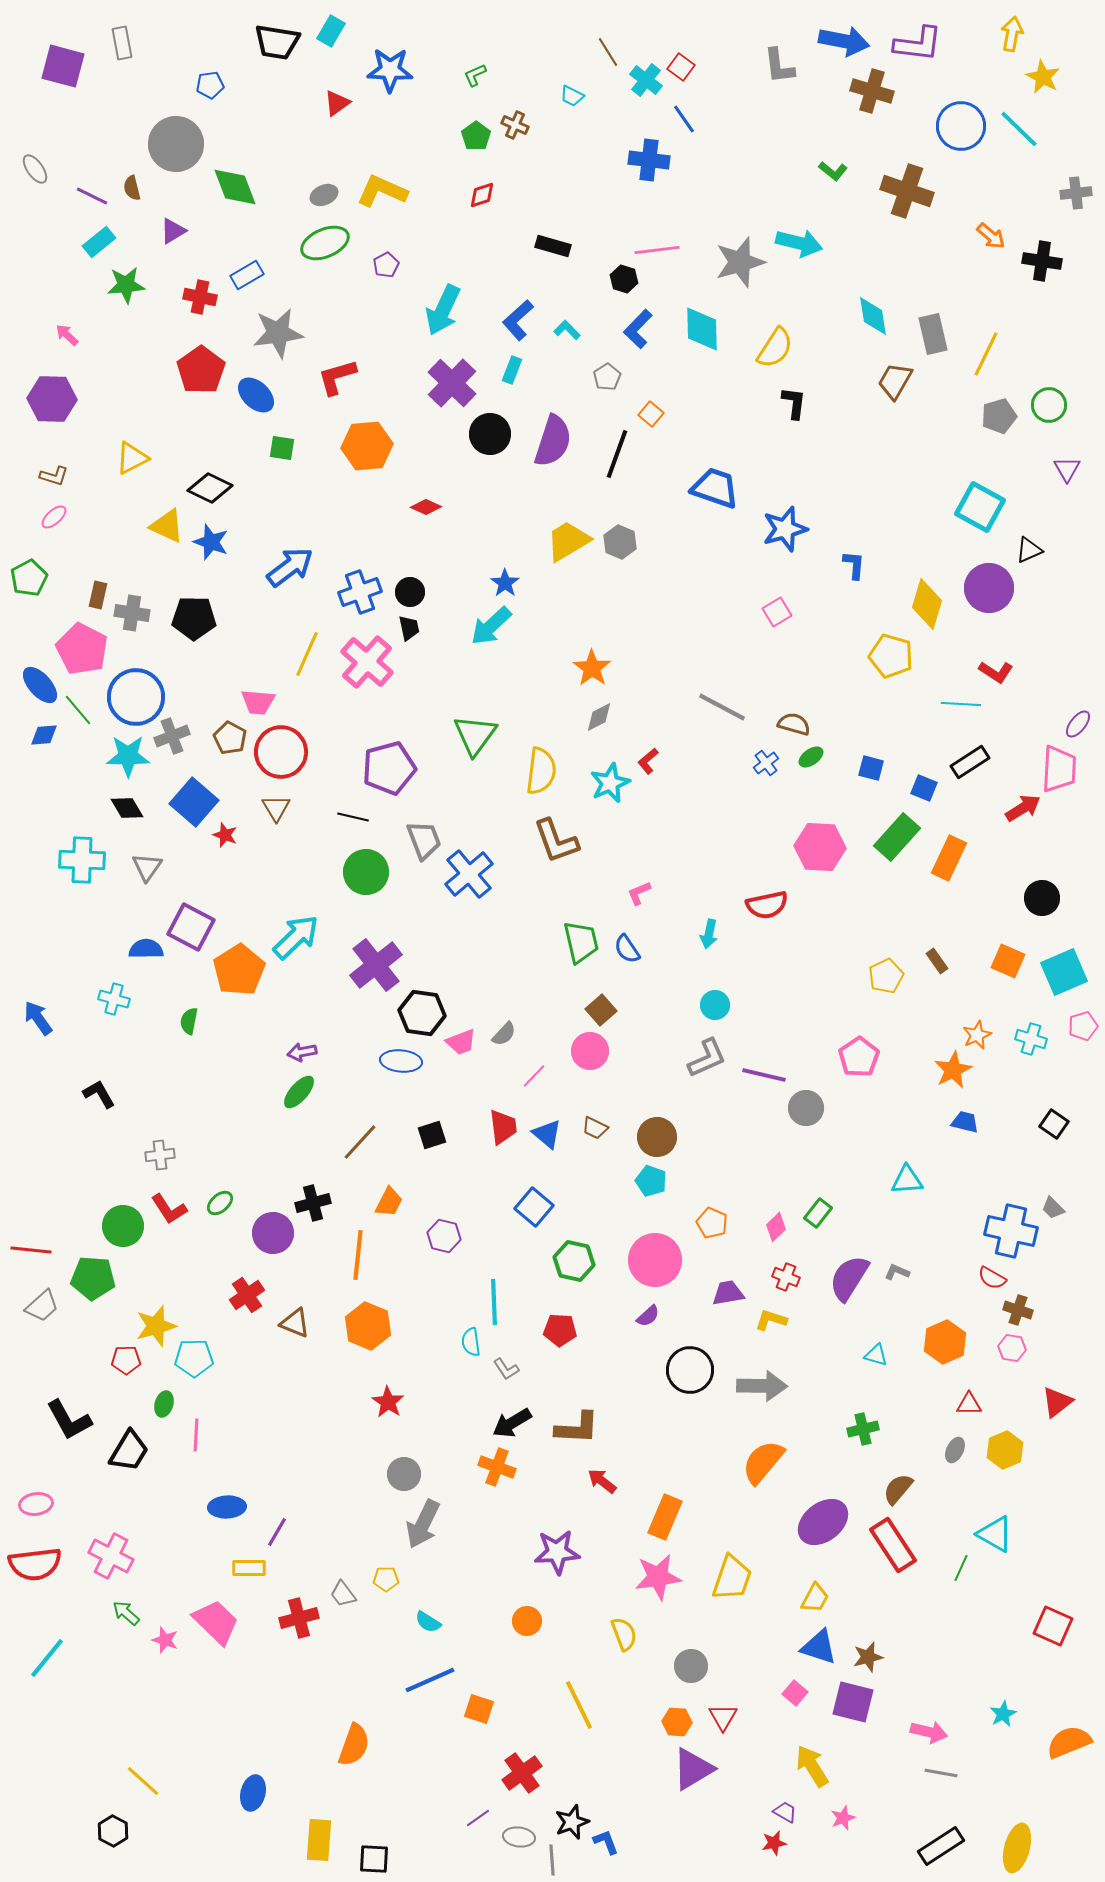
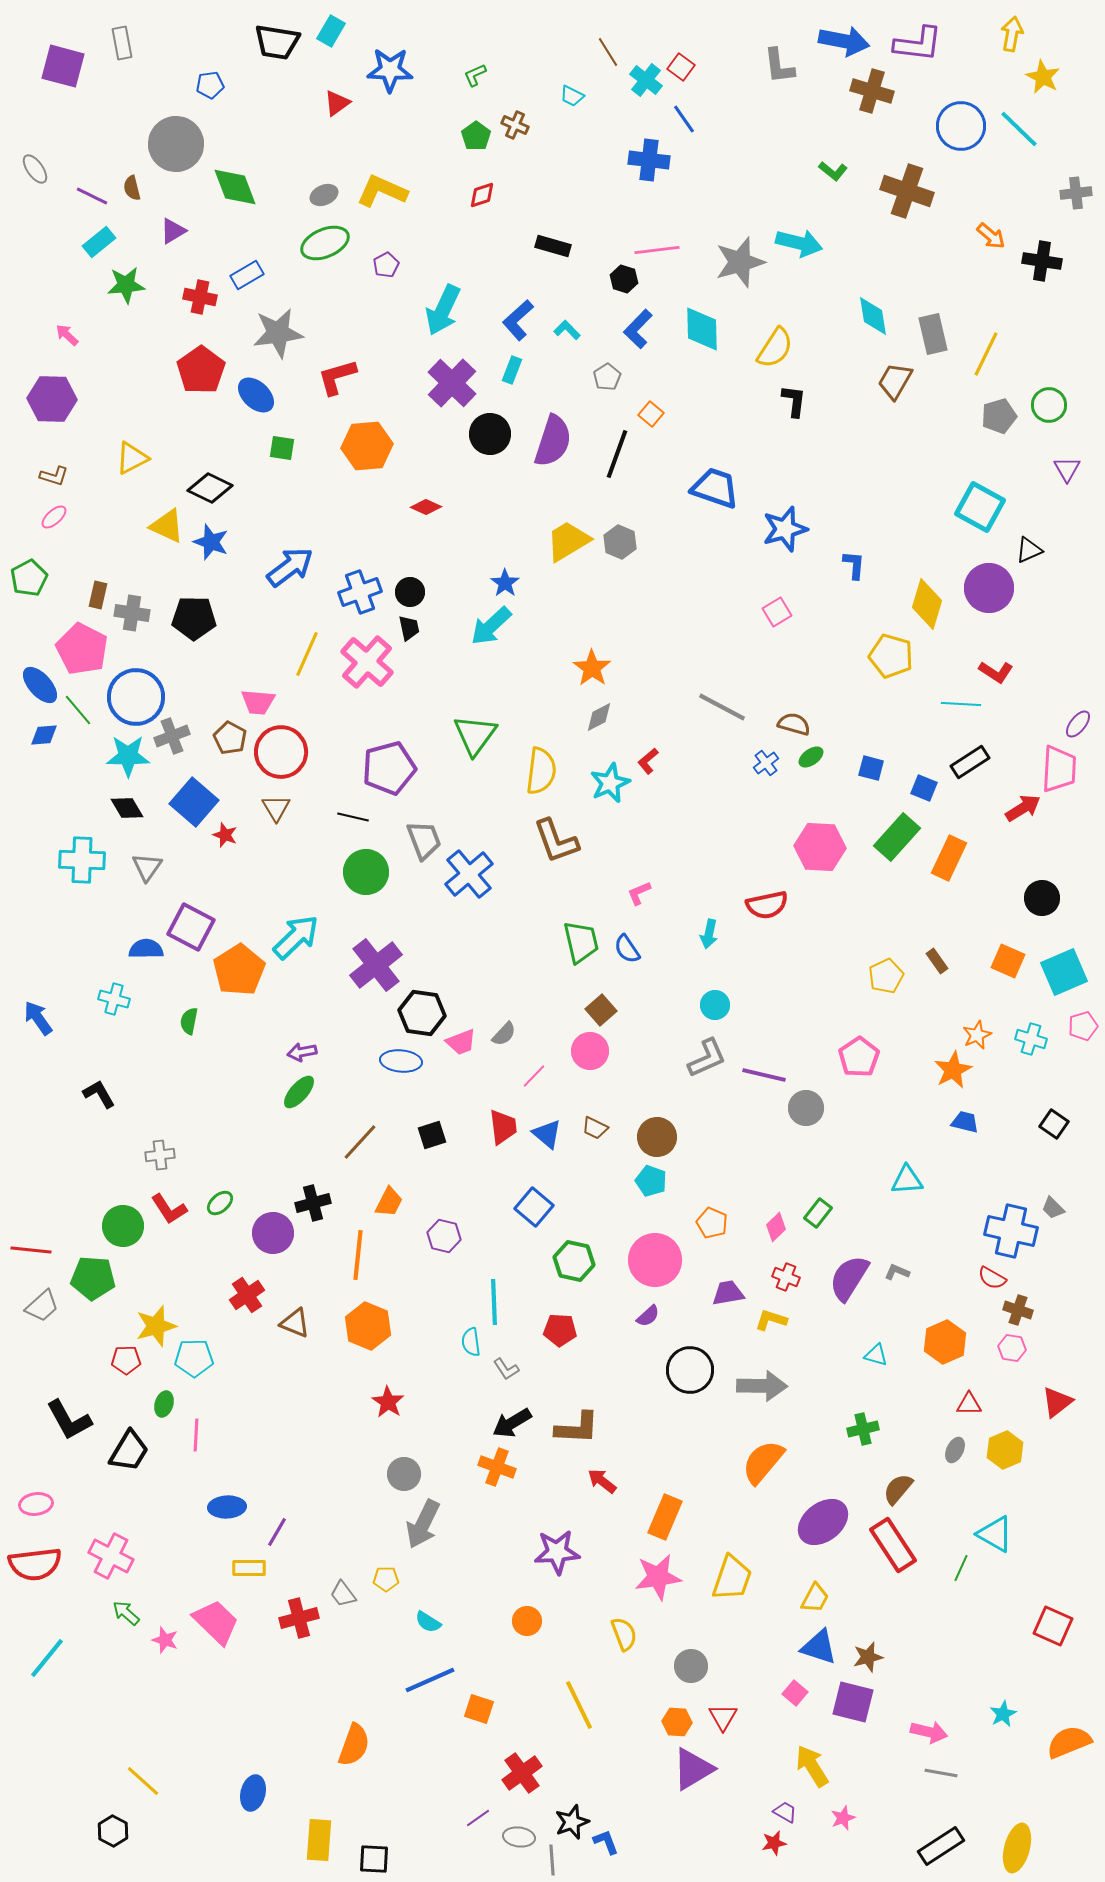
black L-shape at (794, 403): moved 2 px up
